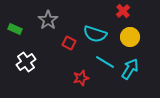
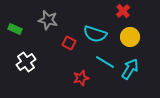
gray star: rotated 24 degrees counterclockwise
